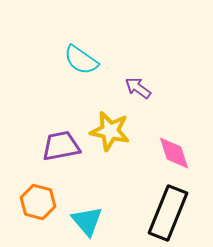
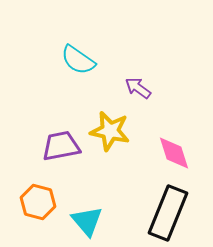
cyan semicircle: moved 3 px left
